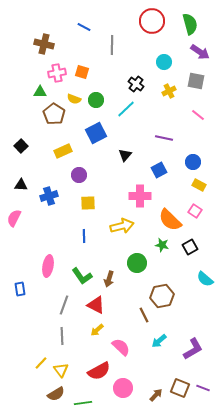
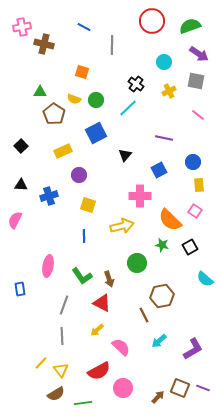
green semicircle at (190, 24): moved 2 px down; rotated 95 degrees counterclockwise
purple arrow at (200, 52): moved 1 px left, 2 px down
pink cross at (57, 73): moved 35 px left, 46 px up
cyan line at (126, 109): moved 2 px right, 1 px up
yellow rectangle at (199, 185): rotated 56 degrees clockwise
yellow square at (88, 203): moved 2 px down; rotated 21 degrees clockwise
pink semicircle at (14, 218): moved 1 px right, 2 px down
brown arrow at (109, 279): rotated 35 degrees counterclockwise
red triangle at (96, 305): moved 6 px right, 2 px up
brown arrow at (156, 395): moved 2 px right, 2 px down
